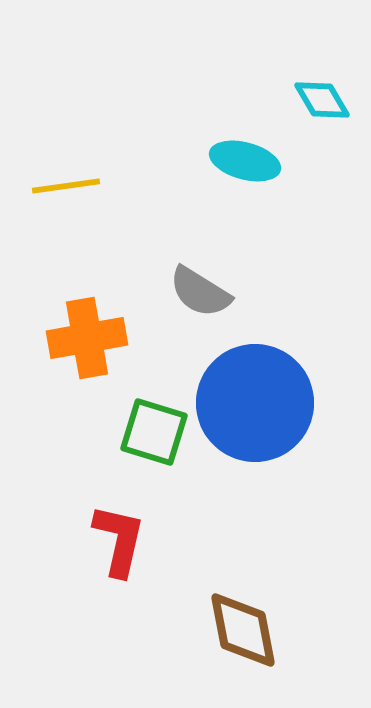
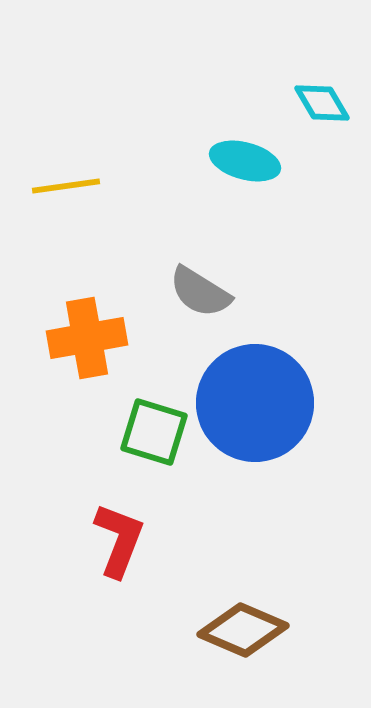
cyan diamond: moved 3 px down
red L-shape: rotated 8 degrees clockwise
brown diamond: rotated 56 degrees counterclockwise
